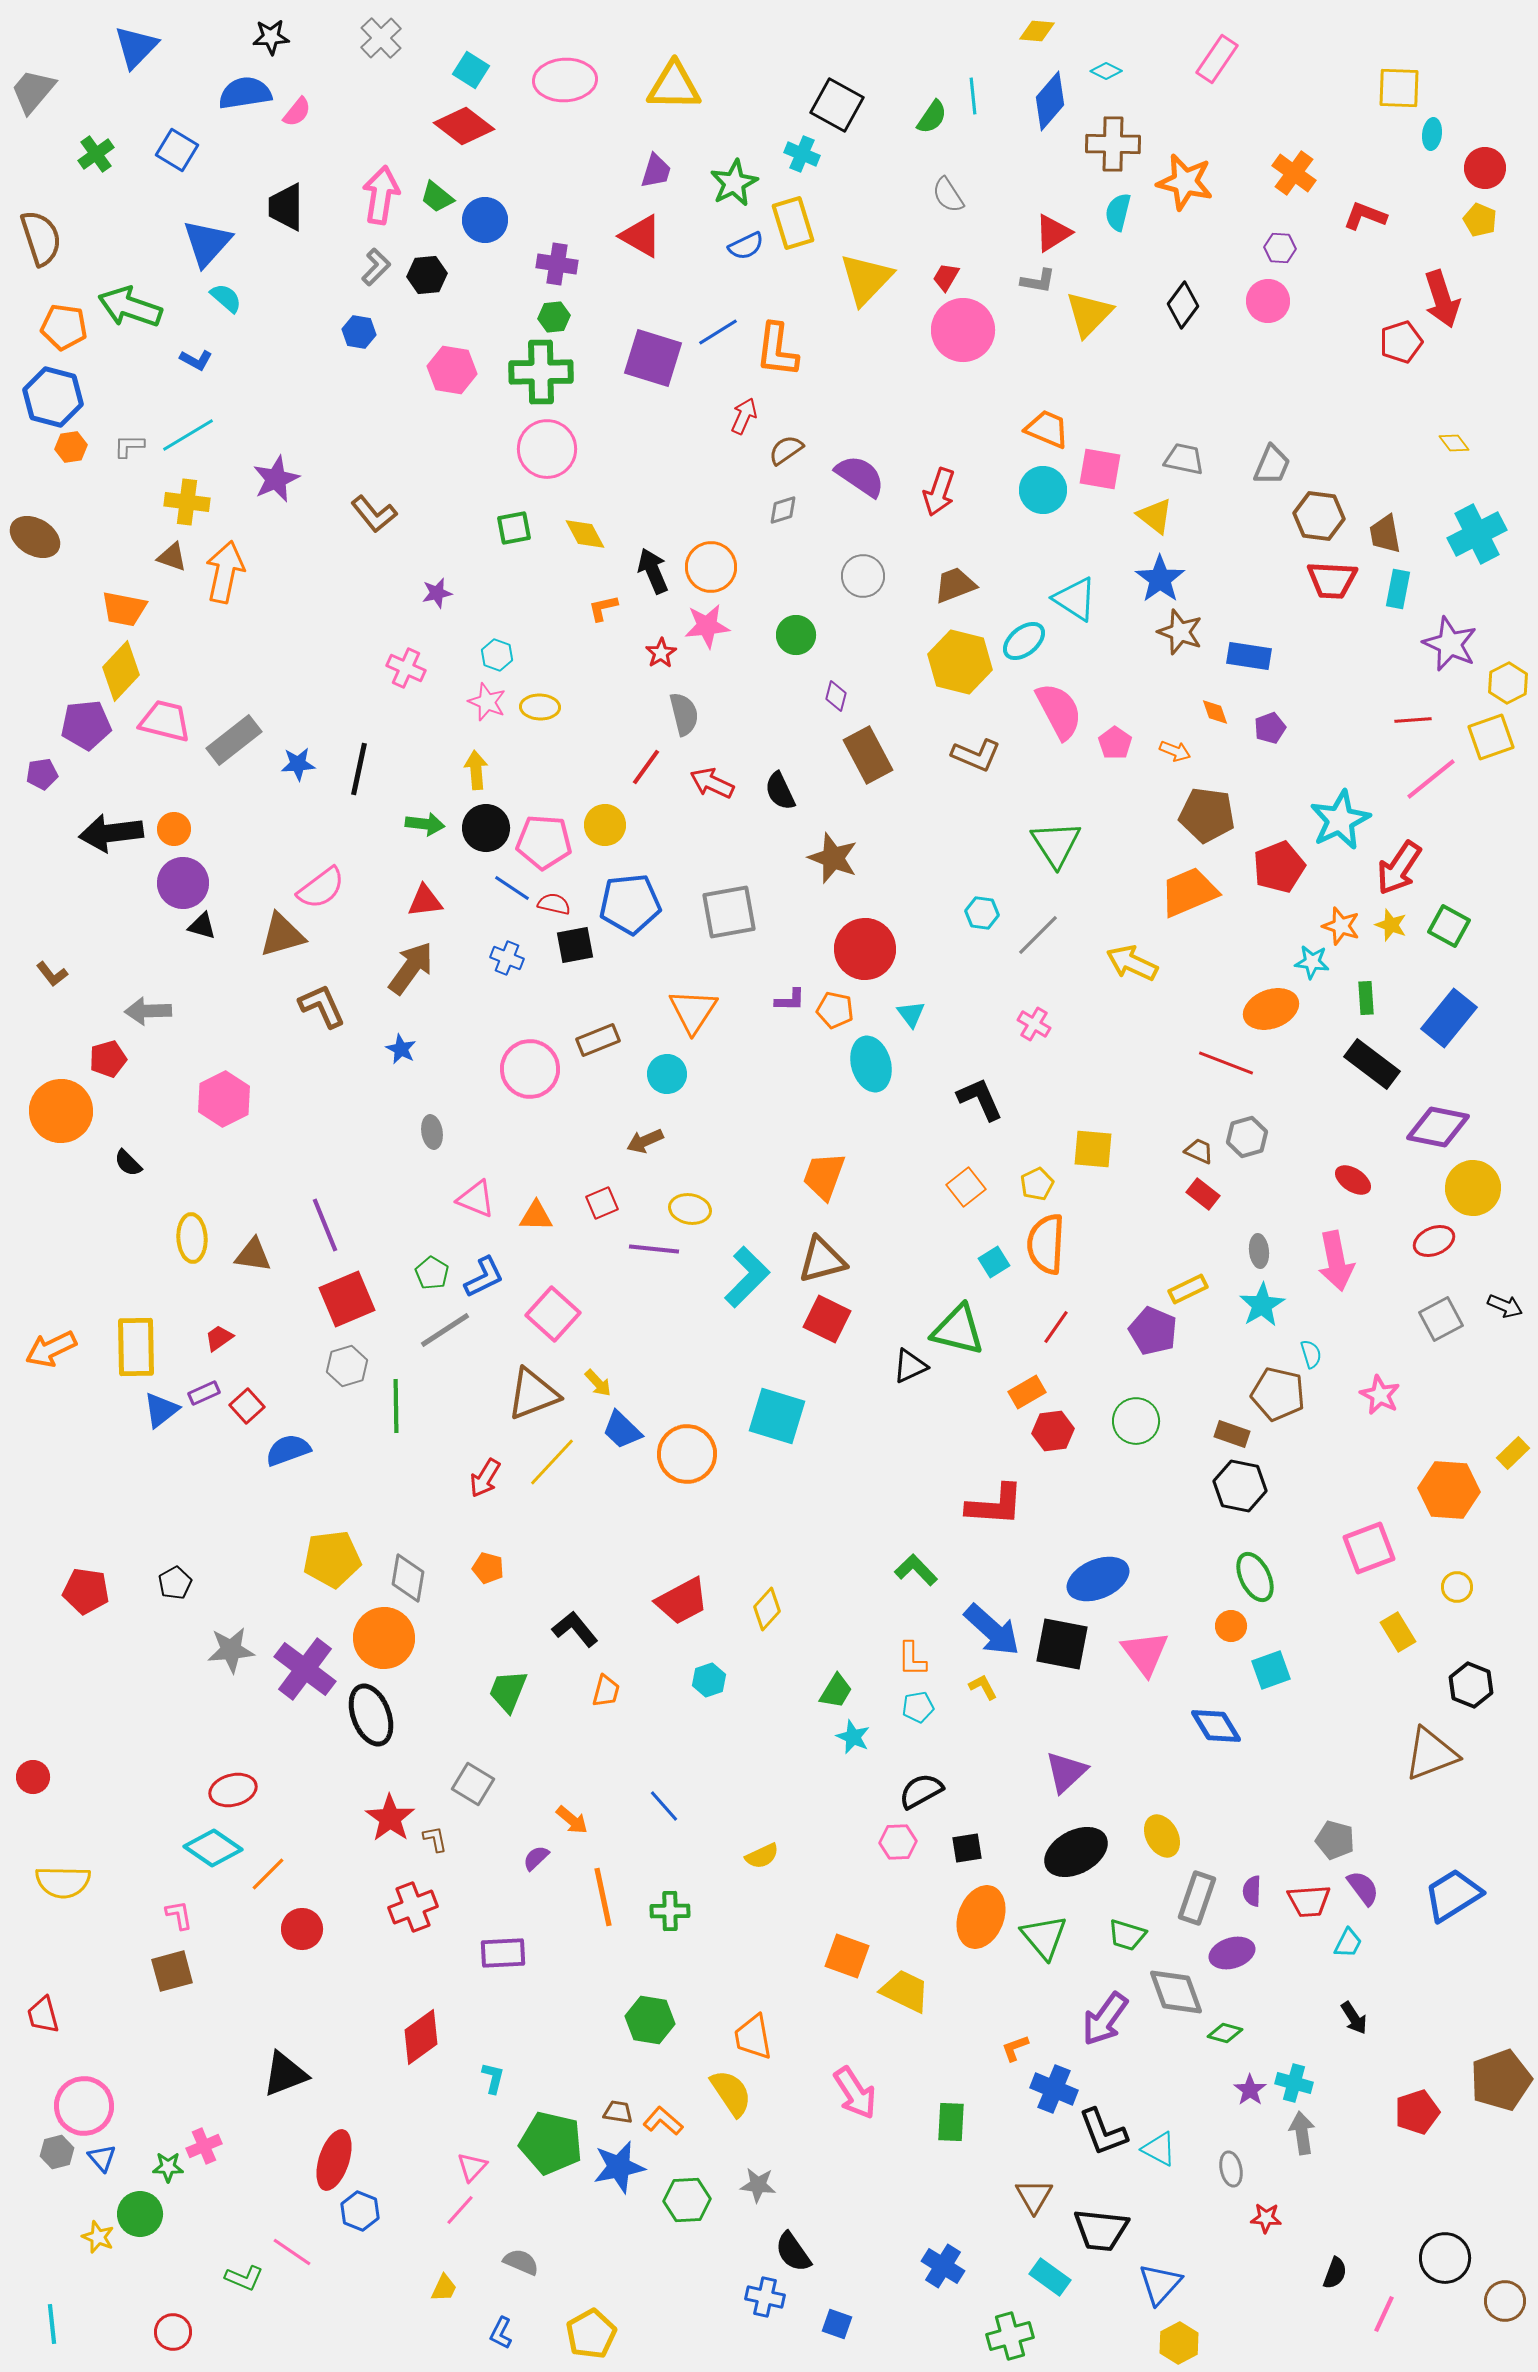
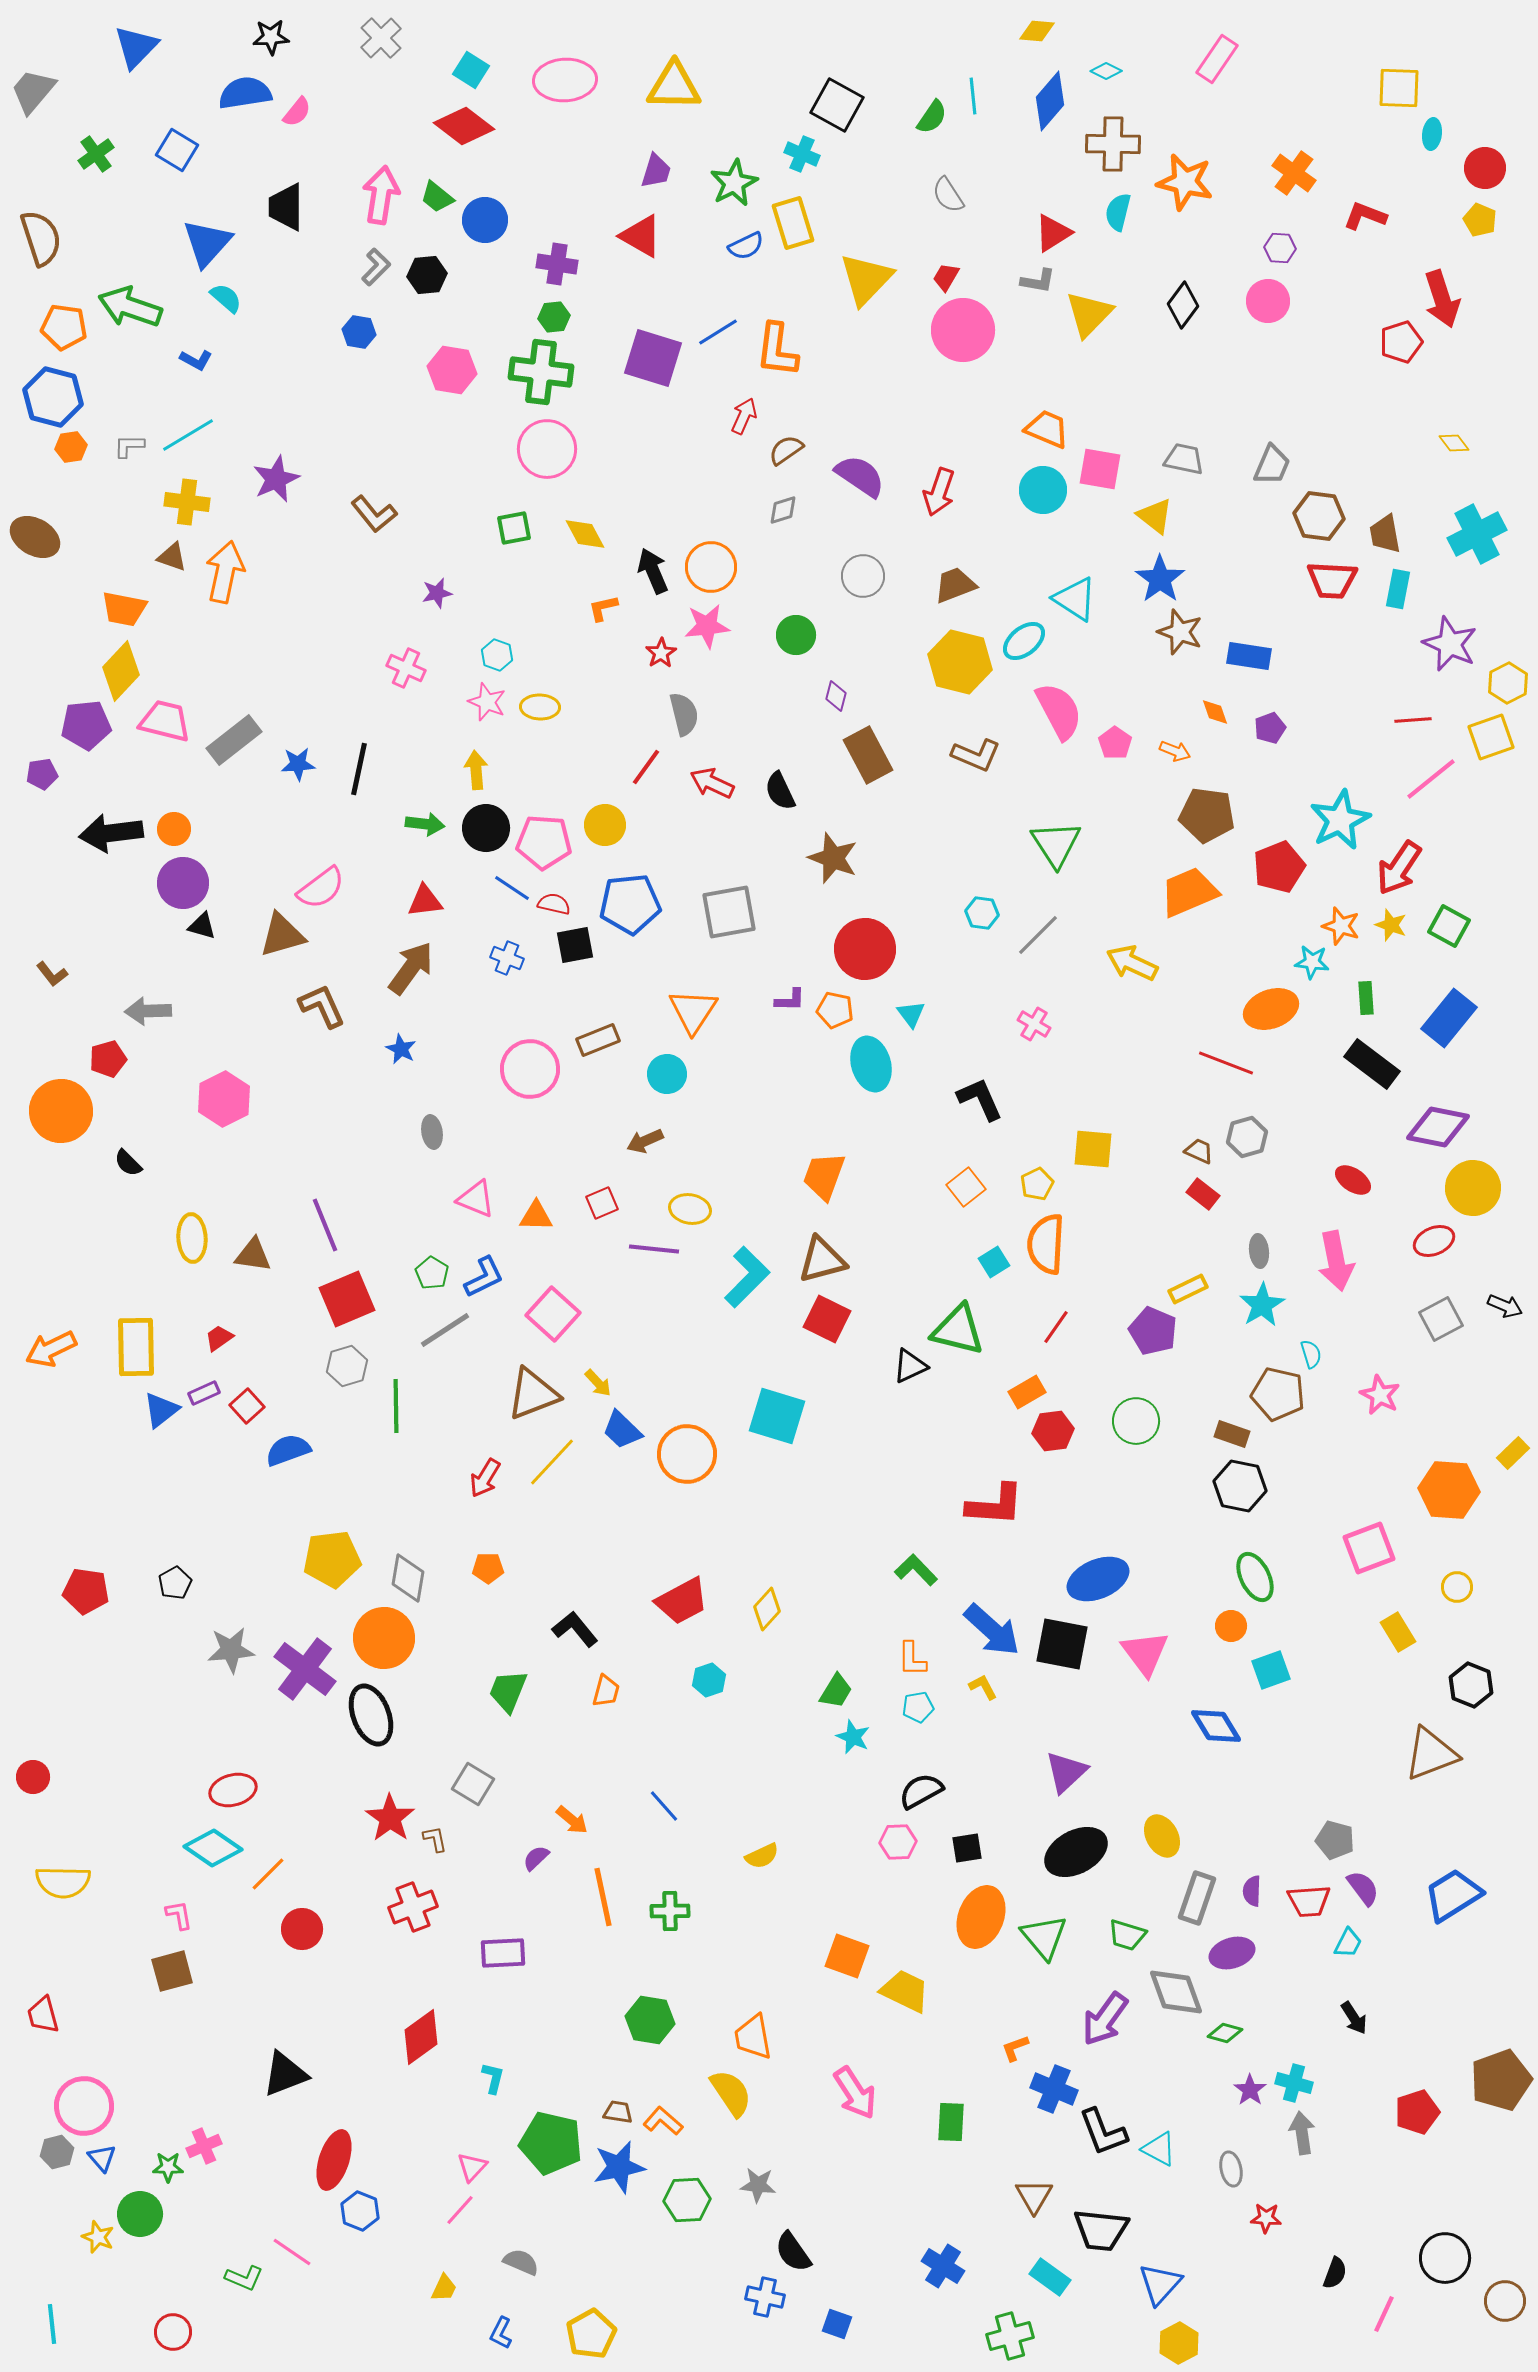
green cross at (541, 372): rotated 8 degrees clockwise
orange pentagon at (488, 1568): rotated 16 degrees counterclockwise
